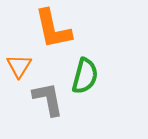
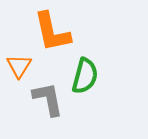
orange L-shape: moved 1 px left, 3 px down
